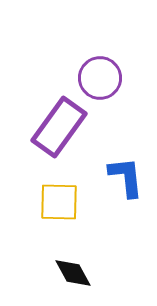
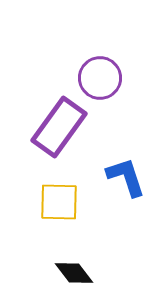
blue L-shape: rotated 12 degrees counterclockwise
black diamond: moved 1 px right; rotated 9 degrees counterclockwise
